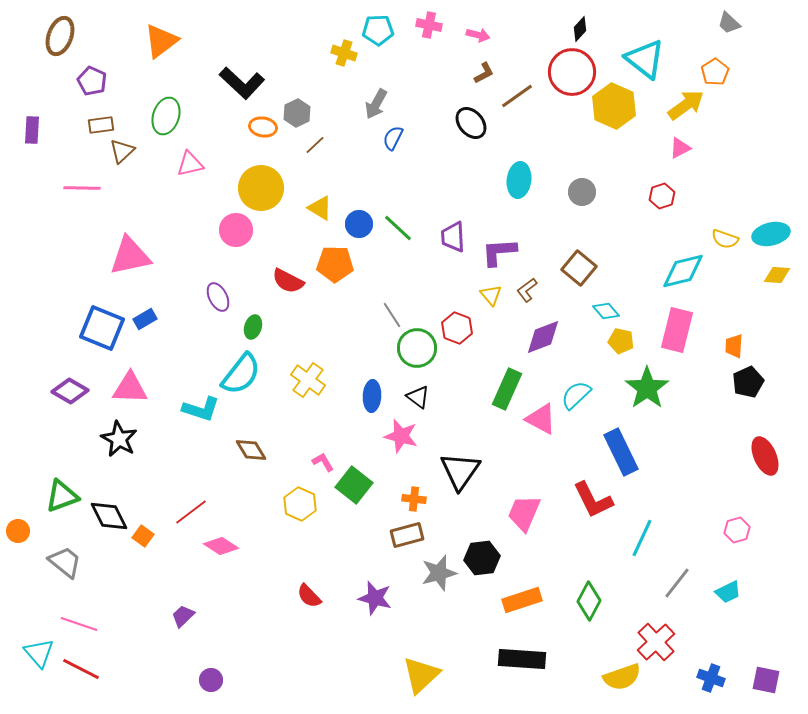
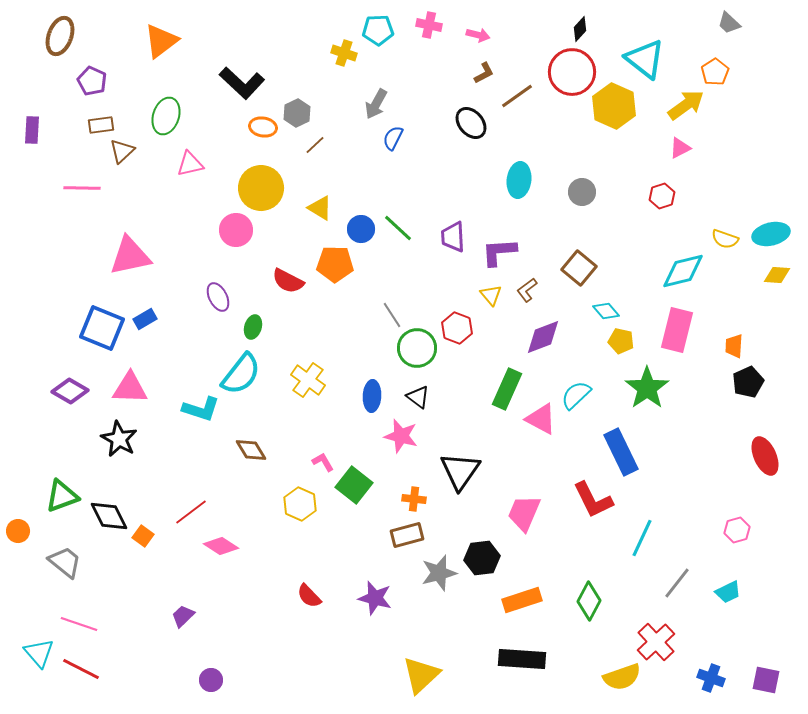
blue circle at (359, 224): moved 2 px right, 5 px down
